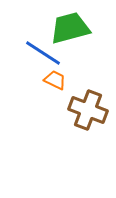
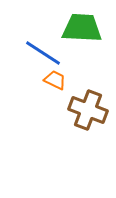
green trapezoid: moved 12 px right; rotated 18 degrees clockwise
